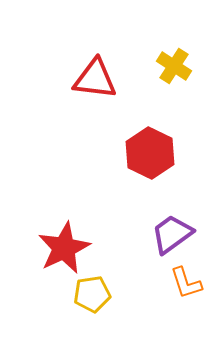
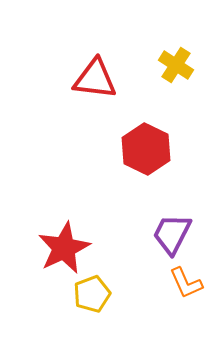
yellow cross: moved 2 px right, 1 px up
red hexagon: moved 4 px left, 4 px up
purple trapezoid: rotated 27 degrees counterclockwise
orange L-shape: rotated 6 degrees counterclockwise
yellow pentagon: rotated 12 degrees counterclockwise
